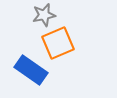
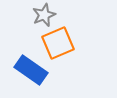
gray star: rotated 10 degrees counterclockwise
